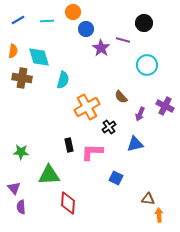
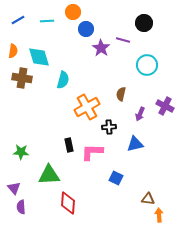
brown semicircle: moved 3 px up; rotated 56 degrees clockwise
black cross: rotated 32 degrees clockwise
